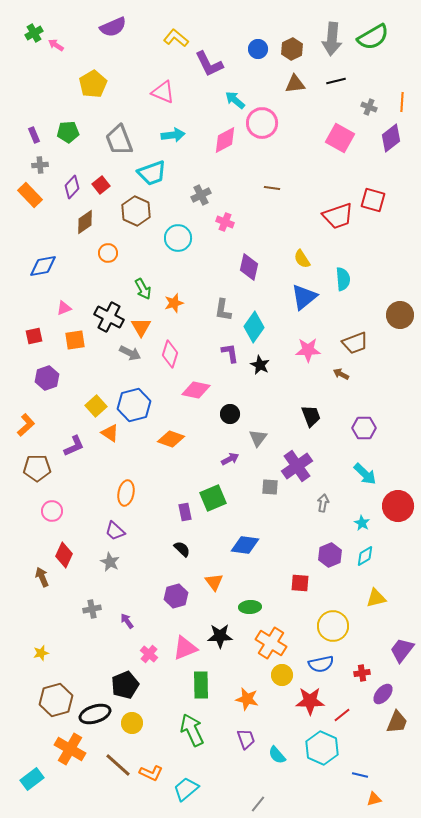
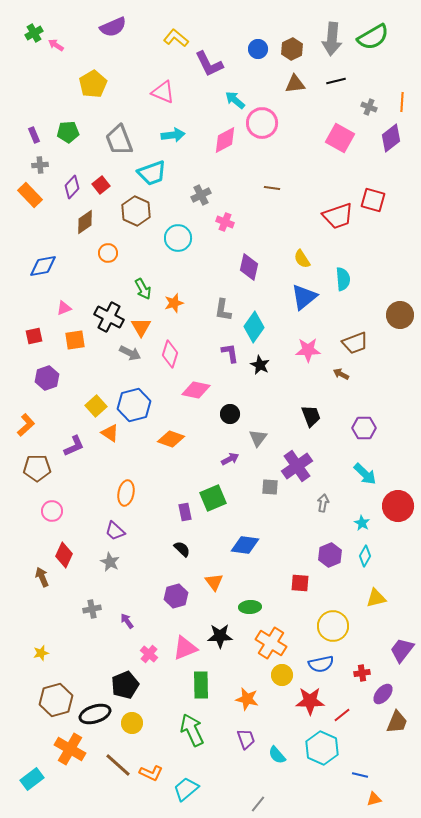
cyan diamond at (365, 556): rotated 30 degrees counterclockwise
